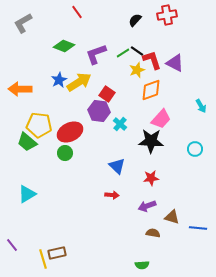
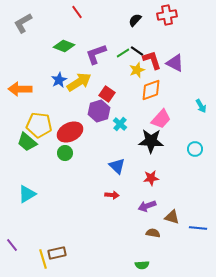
purple hexagon: rotated 25 degrees counterclockwise
